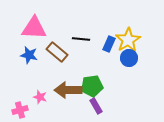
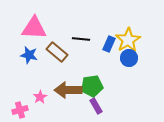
pink star: rotated 24 degrees clockwise
